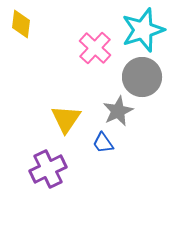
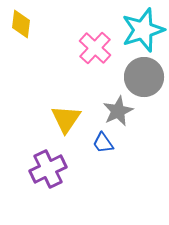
gray circle: moved 2 px right
